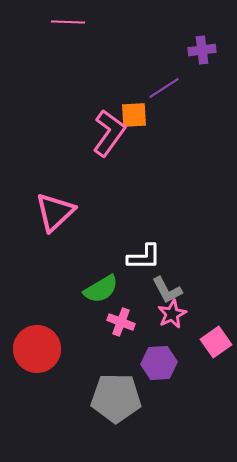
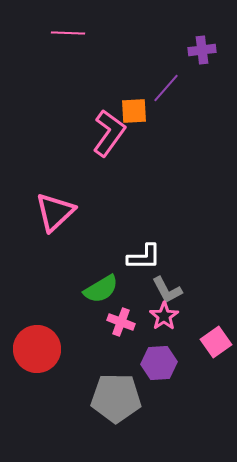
pink line: moved 11 px down
purple line: moved 2 px right; rotated 16 degrees counterclockwise
orange square: moved 4 px up
pink star: moved 8 px left, 2 px down; rotated 8 degrees counterclockwise
